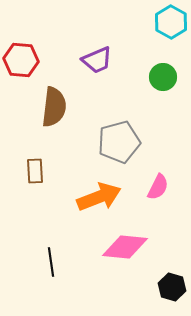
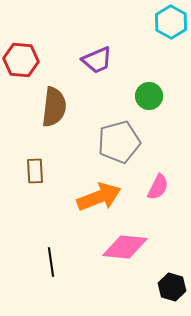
green circle: moved 14 px left, 19 px down
